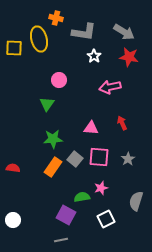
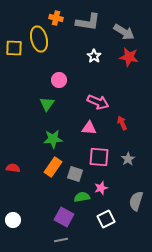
gray L-shape: moved 4 px right, 10 px up
pink arrow: moved 12 px left, 15 px down; rotated 145 degrees counterclockwise
pink triangle: moved 2 px left
gray square: moved 15 px down; rotated 21 degrees counterclockwise
purple square: moved 2 px left, 2 px down
